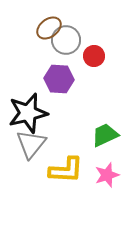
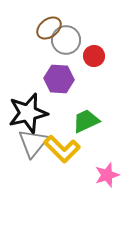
green trapezoid: moved 19 px left, 14 px up
gray triangle: moved 2 px right, 1 px up
yellow L-shape: moved 4 px left, 21 px up; rotated 42 degrees clockwise
